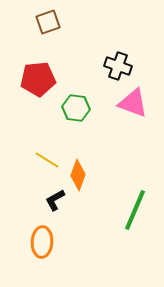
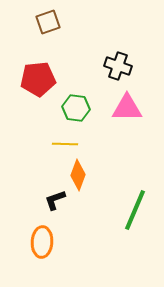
pink triangle: moved 6 px left, 5 px down; rotated 20 degrees counterclockwise
yellow line: moved 18 px right, 16 px up; rotated 30 degrees counterclockwise
black L-shape: rotated 10 degrees clockwise
